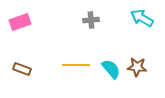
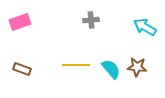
cyan arrow: moved 3 px right, 9 px down
